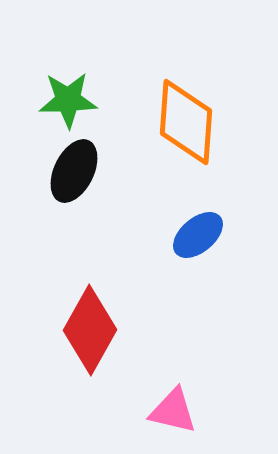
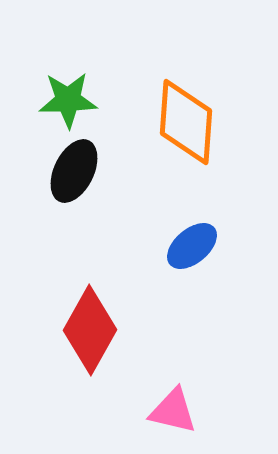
blue ellipse: moved 6 px left, 11 px down
